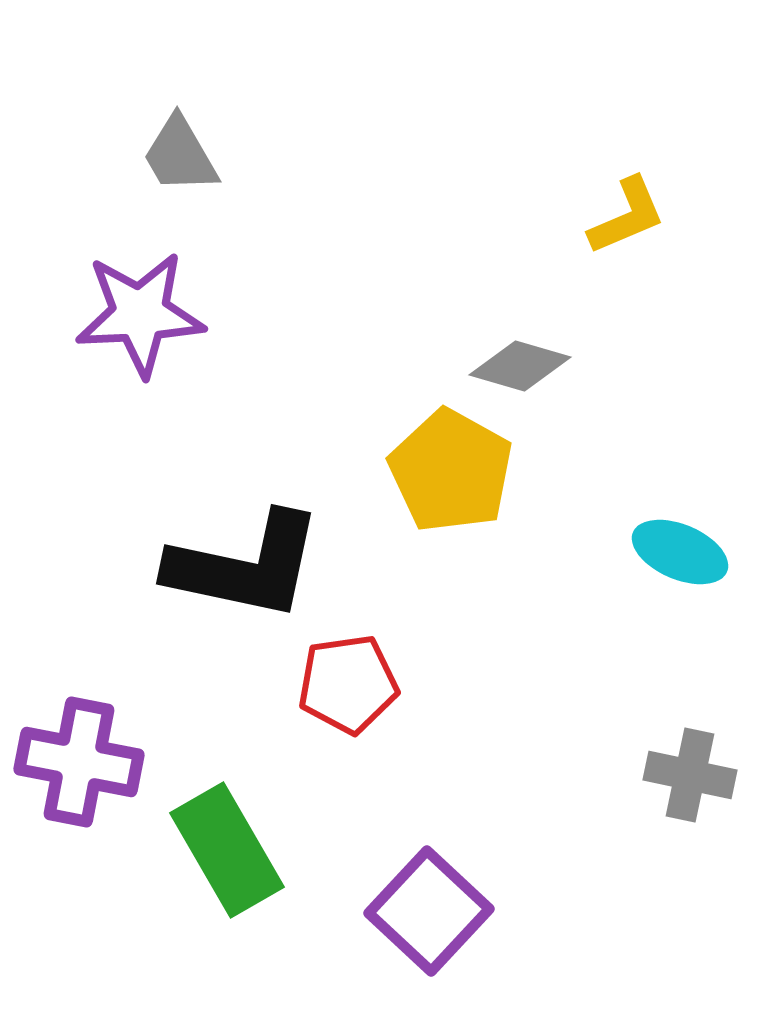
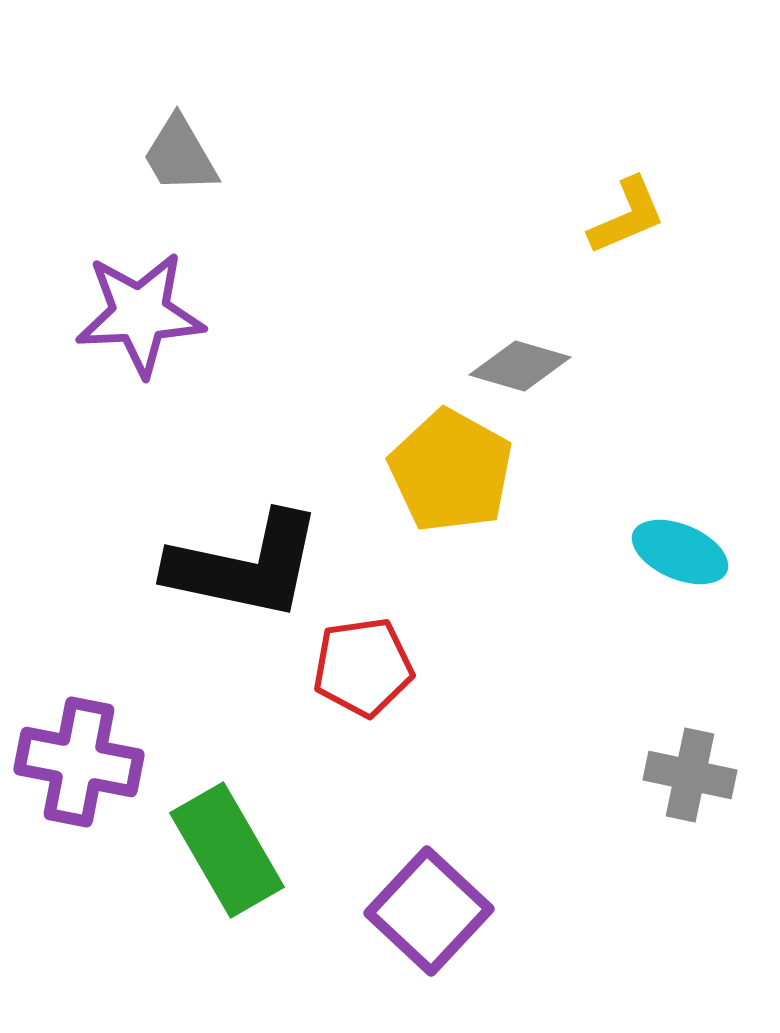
red pentagon: moved 15 px right, 17 px up
